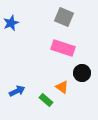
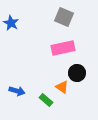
blue star: rotated 21 degrees counterclockwise
pink rectangle: rotated 30 degrees counterclockwise
black circle: moved 5 px left
blue arrow: rotated 42 degrees clockwise
